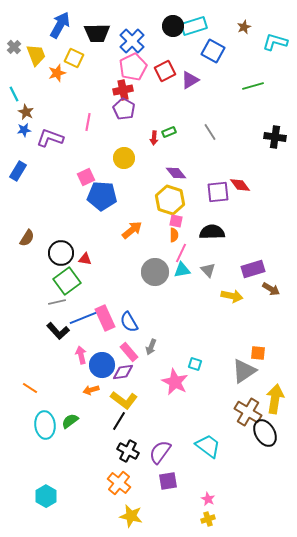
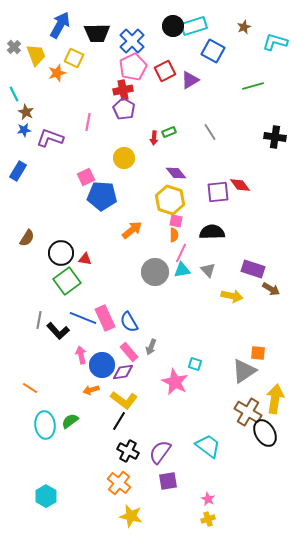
purple rectangle at (253, 269): rotated 35 degrees clockwise
gray line at (57, 302): moved 18 px left, 18 px down; rotated 66 degrees counterclockwise
blue line at (83, 318): rotated 44 degrees clockwise
